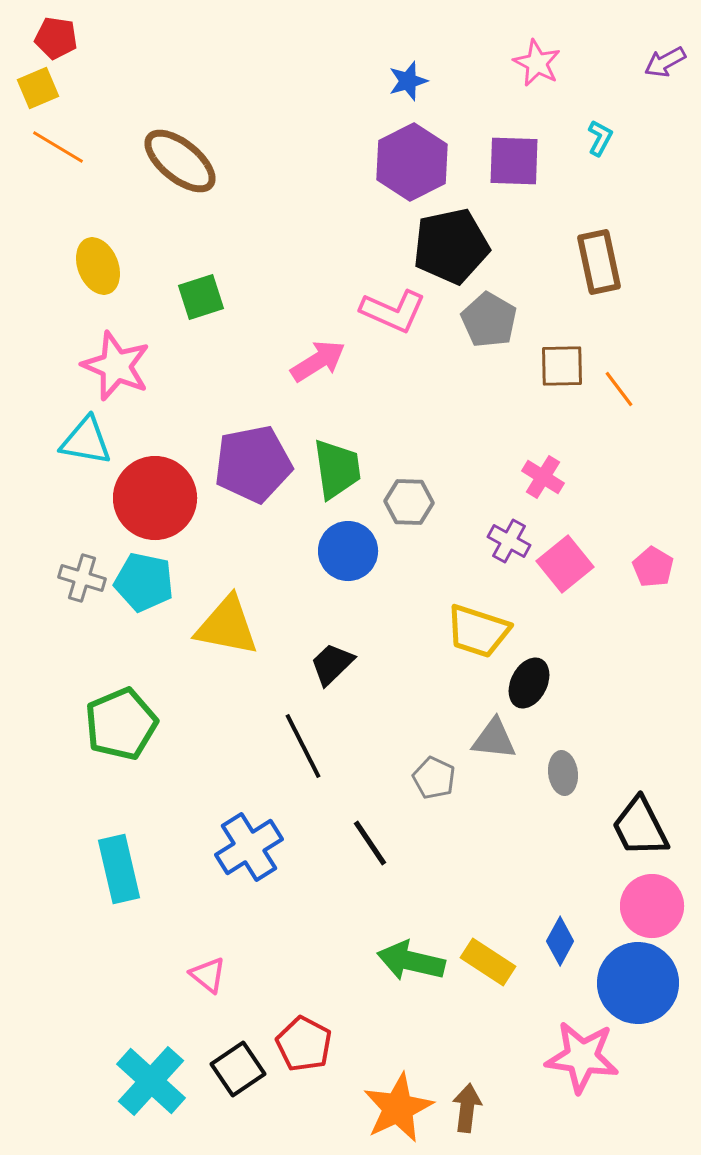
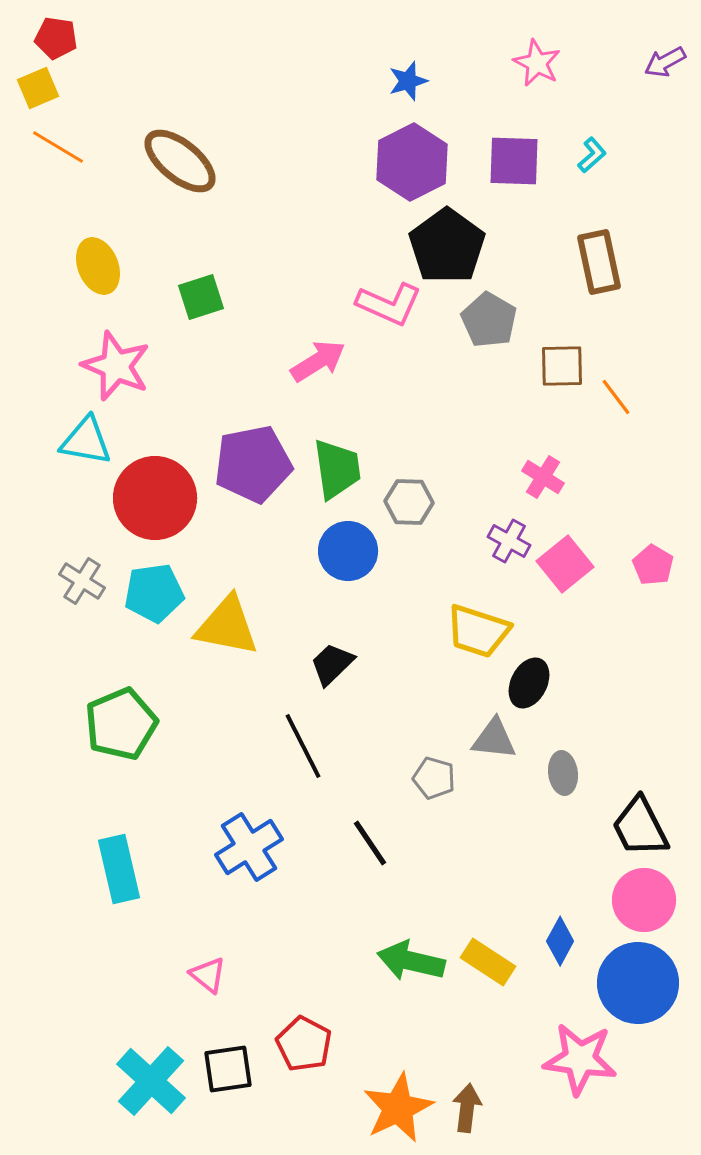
cyan L-shape at (600, 138): moved 8 px left, 17 px down; rotated 21 degrees clockwise
black pentagon at (451, 246): moved 4 px left; rotated 24 degrees counterclockwise
pink L-shape at (393, 311): moved 4 px left, 7 px up
orange line at (619, 389): moved 3 px left, 8 px down
pink pentagon at (653, 567): moved 2 px up
gray cross at (82, 578): moved 3 px down; rotated 15 degrees clockwise
cyan pentagon at (144, 582): moved 10 px right, 11 px down; rotated 20 degrees counterclockwise
gray pentagon at (434, 778): rotated 9 degrees counterclockwise
pink circle at (652, 906): moved 8 px left, 6 px up
pink star at (582, 1057): moved 2 px left, 2 px down
black square at (238, 1069): moved 10 px left; rotated 26 degrees clockwise
